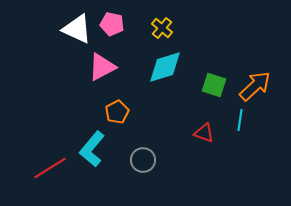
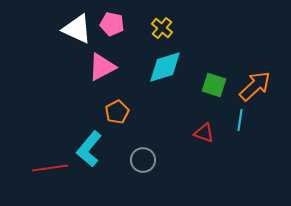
cyan L-shape: moved 3 px left
red line: rotated 24 degrees clockwise
